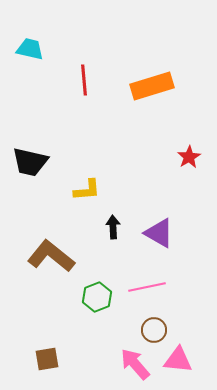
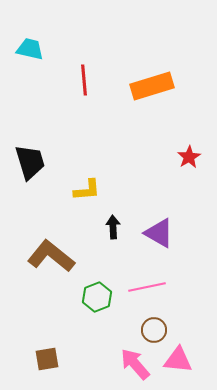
black trapezoid: rotated 120 degrees counterclockwise
